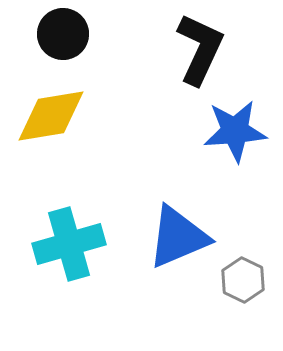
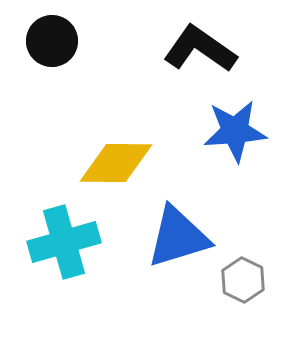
black circle: moved 11 px left, 7 px down
black L-shape: rotated 80 degrees counterclockwise
yellow diamond: moved 65 px right, 47 px down; rotated 10 degrees clockwise
blue triangle: rotated 6 degrees clockwise
cyan cross: moved 5 px left, 2 px up
